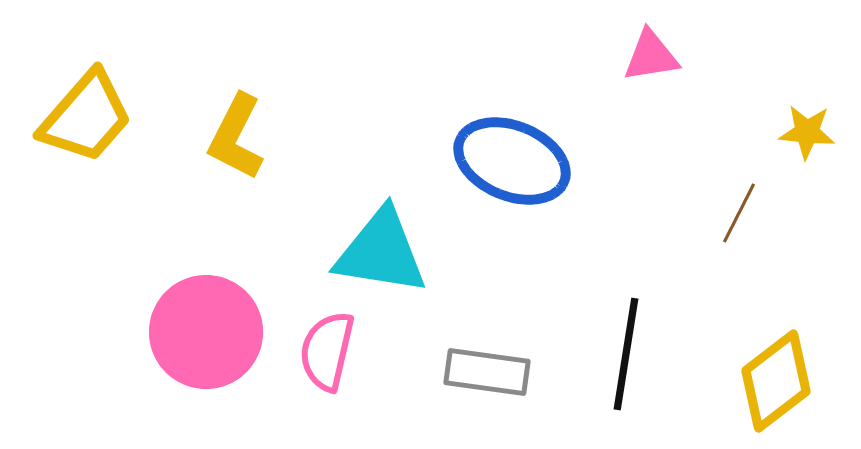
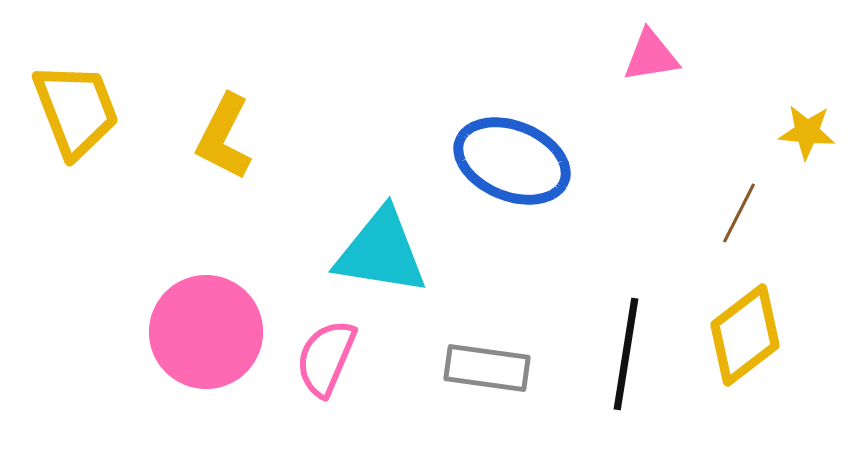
yellow trapezoid: moved 10 px left, 7 px up; rotated 62 degrees counterclockwise
yellow L-shape: moved 12 px left
pink semicircle: moved 1 px left, 7 px down; rotated 10 degrees clockwise
gray rectangle: moved 4 px up
yellow diamond: moved 31 px left, 46 px up
